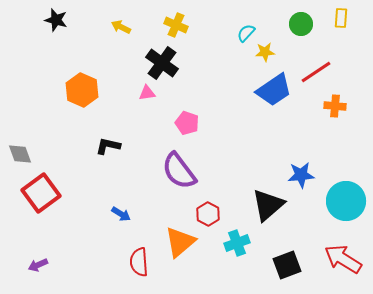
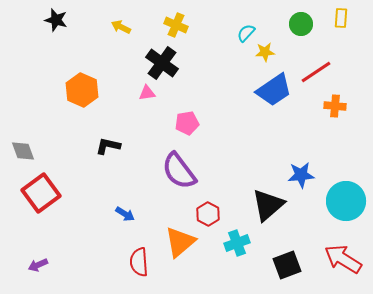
pink pentagon: rotated 30 degrees counterclockwise
gray diamond: moved 3 px right, 3 px up
blue arrow: moved 4 px right
